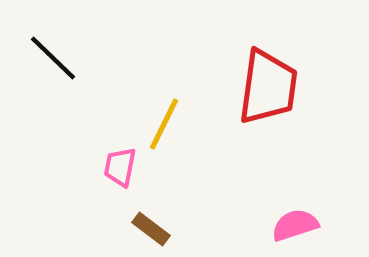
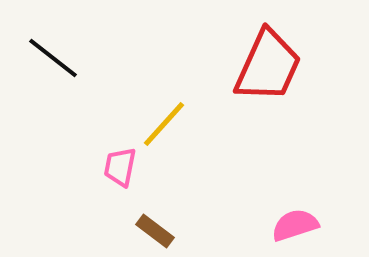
black line: rotated 6 degrees counterclockwise
red trapezoid: moved 21 px up; rotated 16 degrees clockwise
yellow line: rotated 16 degrees clockwise
brown rectangle: moved 4 px right, 2 px down
